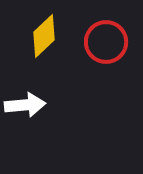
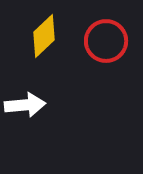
red circle: moved 1 px up
